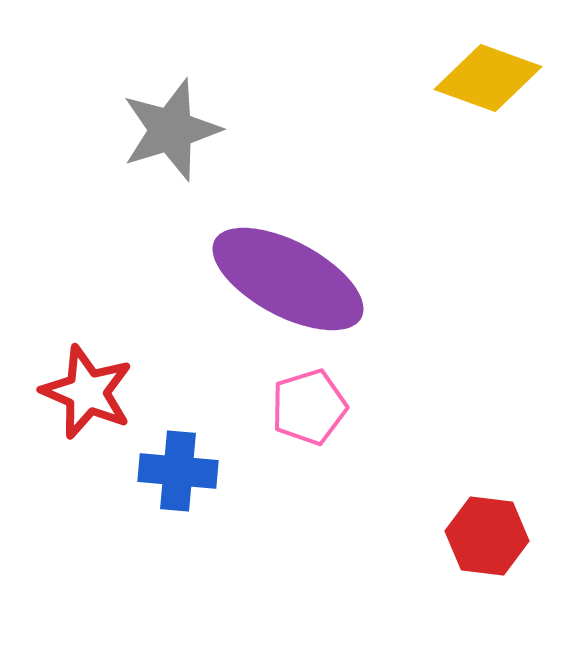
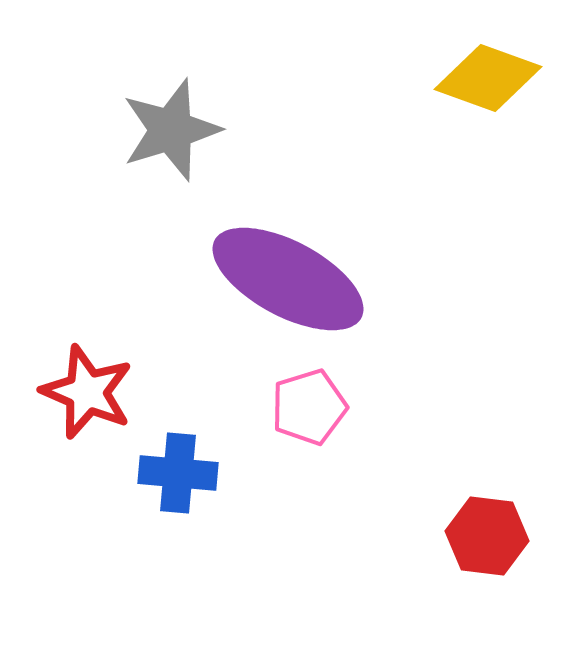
blue cross: moved 2 px down
